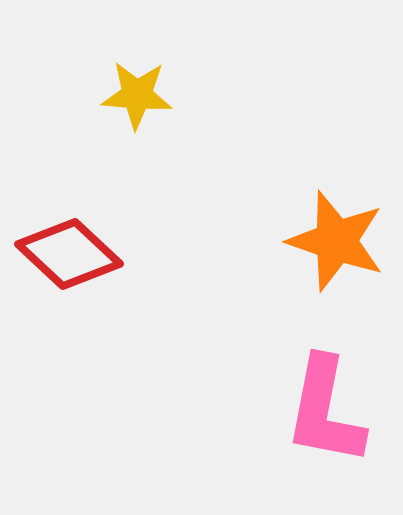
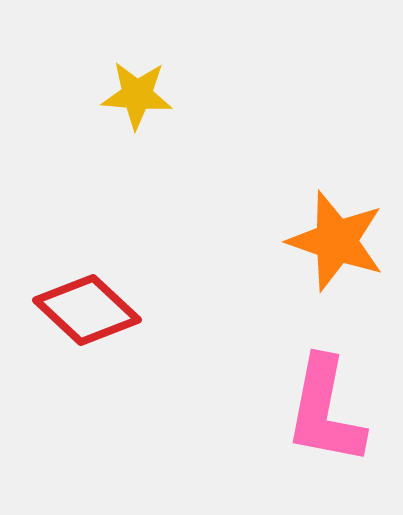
red diamond: moved 18 px right, 56 px down
